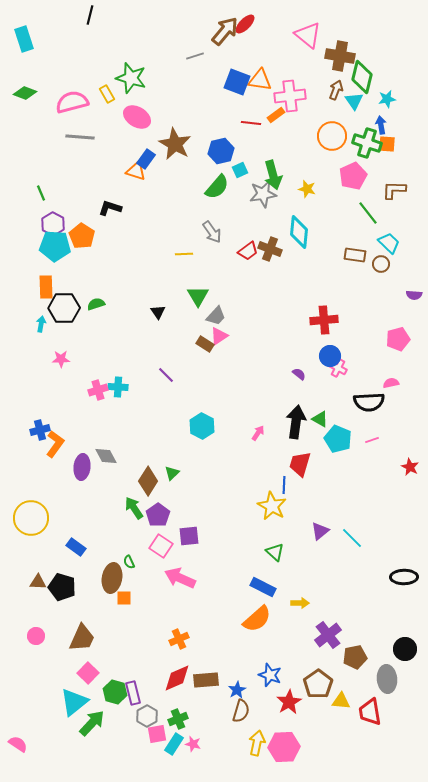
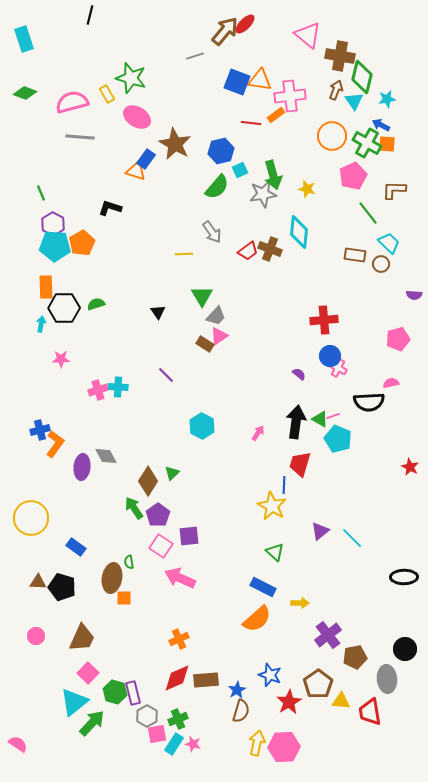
blue arrow at (381, 125): rotated 54 degrees counterclockwise
green cross at (367, 143): rotated 12 degrees clockwise
orange pentagon at (82, 236): moved 7 px down; rotated 10 degrees clockwise
green triangle at (198, 296): moved 4 px right
pink line at (372, 440): moved 39 px left, 24 px up
green semicircle at (129, 562): rotated 16 degrees clockwise
